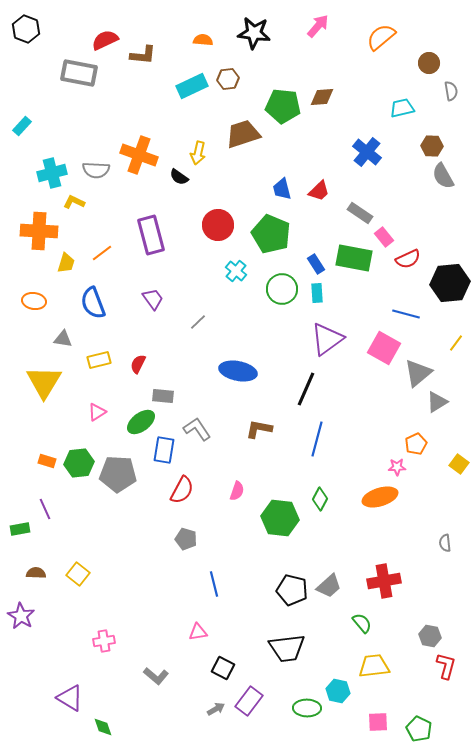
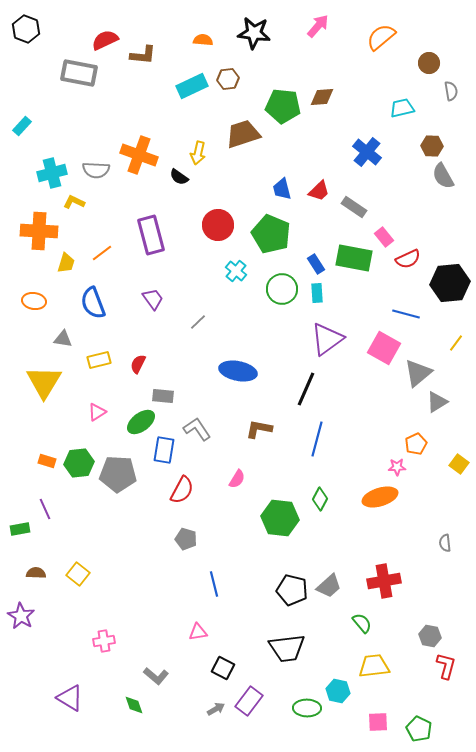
gray rectangle at (360, 213): moved 6 px left, 6 px up
pink semicircle at (237, 491): moved 12 px up; rotated 12 degrees clockwise
green diamond at (103, 727): moved 31 px right, 22 px up
